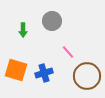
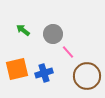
gray circle: moved 1 px right, 13 px down
green arrow: rotated 128 degrees clockwise
orange square: moved 1 px right, 1 px up; rotated 30 degrees counterclockwise
